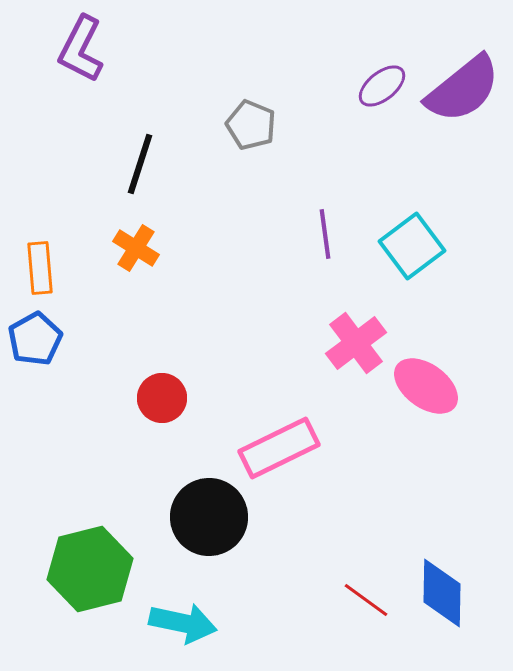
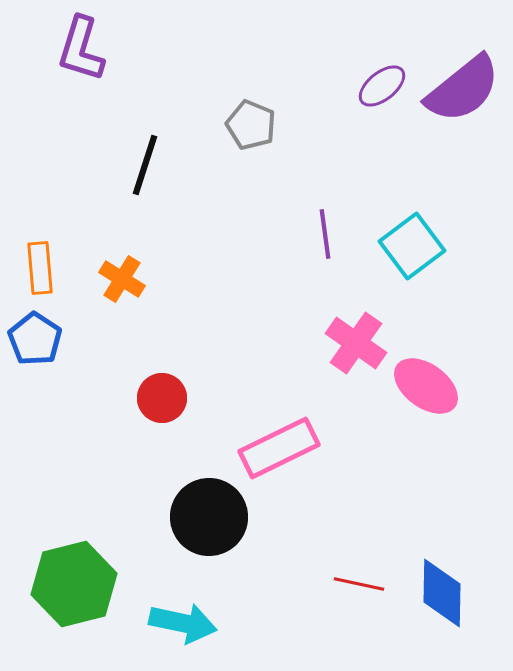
purple L-shape: rotated 10 degrees counterclockwise
black line: moved 5 px right, 1 px down
orange cross: moved 14 px left, 31 px down
blue pentagon: rotated 10 degrees counterclockwise
pink cross: rotated 18 degrees counterclockwise
green hexagon: moved 16 px left, 15 px down
red line: moved 7 px left, 16 px up; rotated 24 degrees counterclockwise
